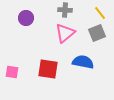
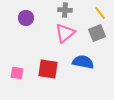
pink square: moved 5 px right, 1 px down
